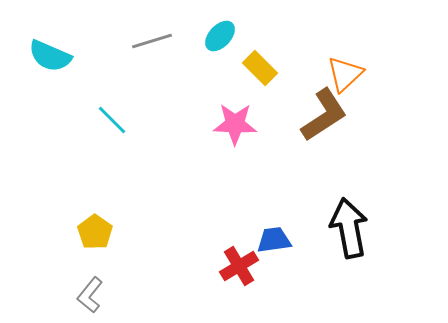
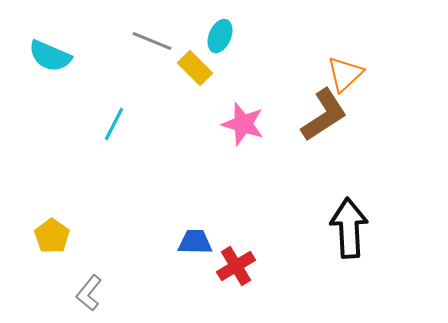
cyan ellipse: rotated 20 degrees counterclockwise
gray line: rotated 39 degrees clockwise
yellow rectangle: moved 65 px left
cyan line: moved 2 px right, 4 px down; rotated 72 degrees clockwise
pink star: moved 8 px right; rotated 15 degrees clockwise
black arrow: rotated 8 degrees clockwise
yellow pentagon: moved 43 px left, 4 px down
blue trapezoid: moved 79 px left, 2 px down; rotated 9 degrees clockwise
red cross: moved 3 px left
gray L-shape: moved 1 px left, 2 px up
